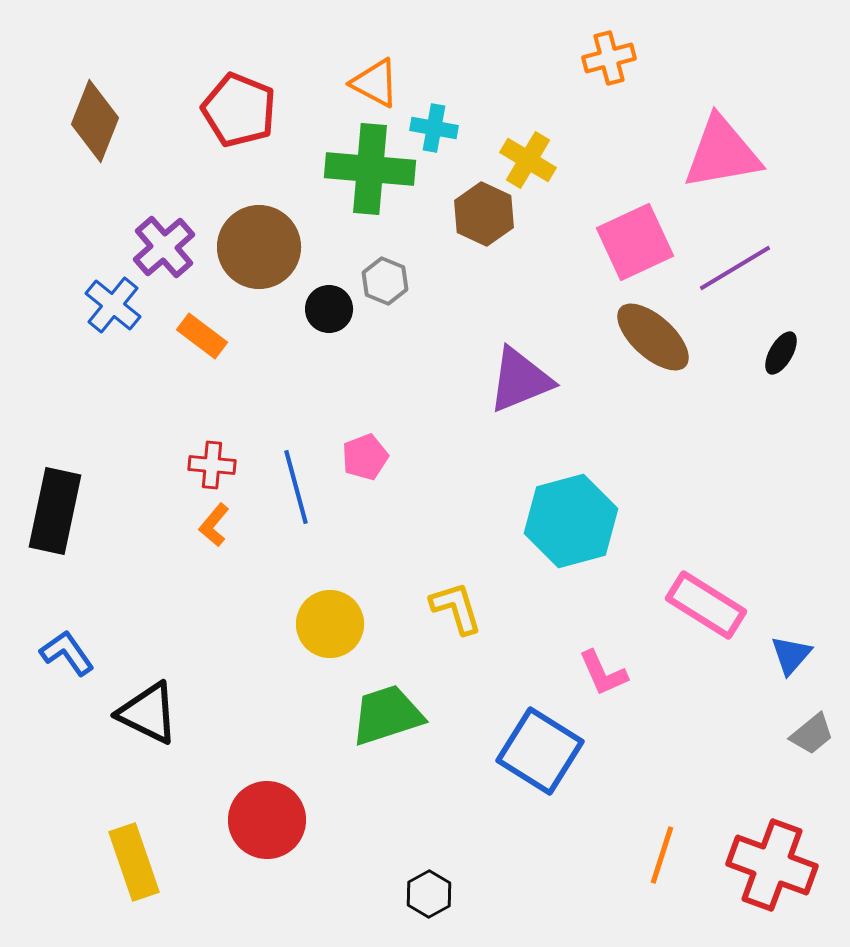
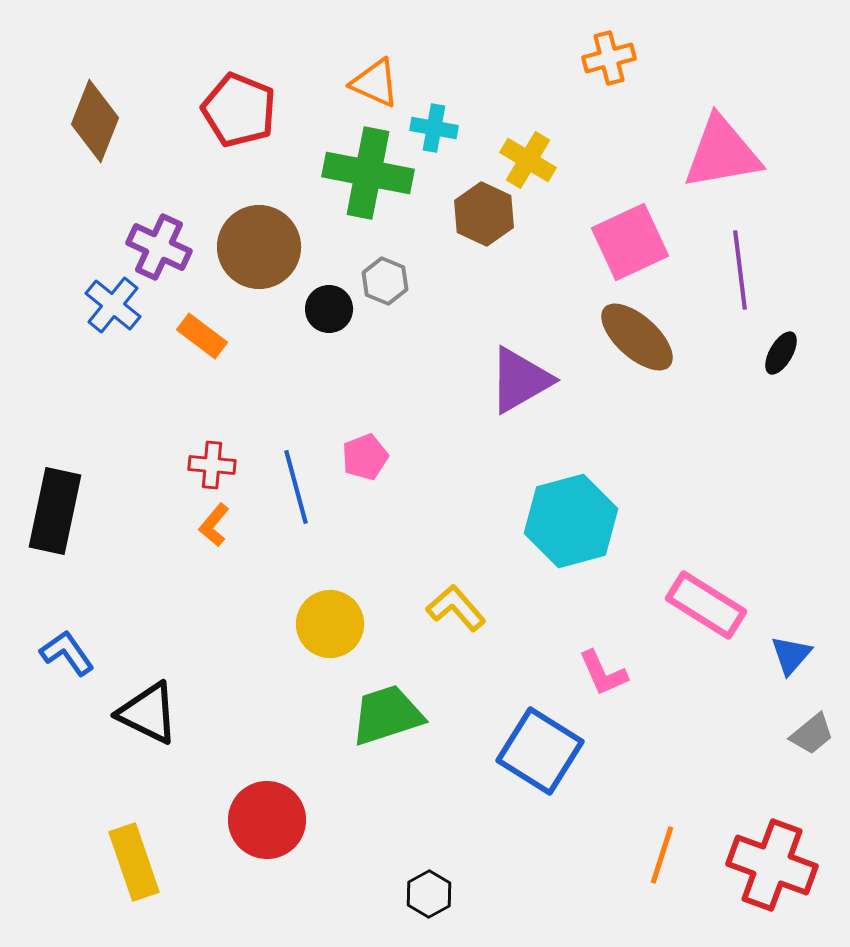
orange triangle at (375, 83): rotated 4 degrees counterclockwise
green cross at (370, 169): moved 2 px left, 4 px down; rotated 6 degrees clockwise
pink square at (635, 242): moved 5 px left
purple cross at (164, 247): moved 5 px left; rotated 24 degrees counterclockwise
purple line at (735, 268): moved 5 px right, 2 px down; rotated 66 degrees counterclockwise
brown ellipse at (653, 337): moved 16 px left
purple triangle at (520, 380): rotated 8 degrees counterclockwise
yellow L-shape at (456, 608): rotated 24 degrees counterclockwise
